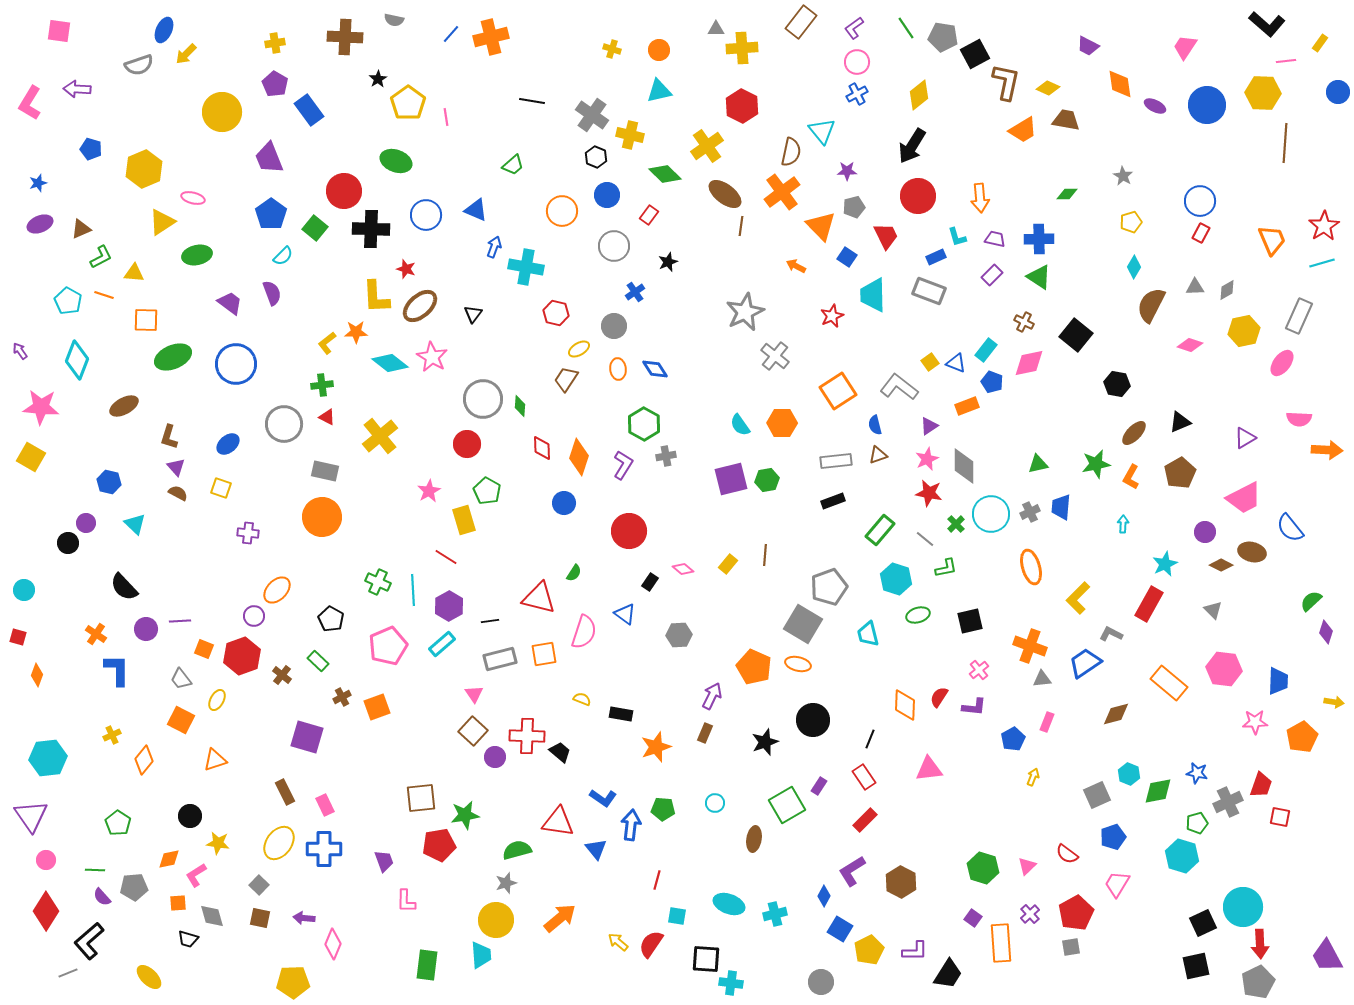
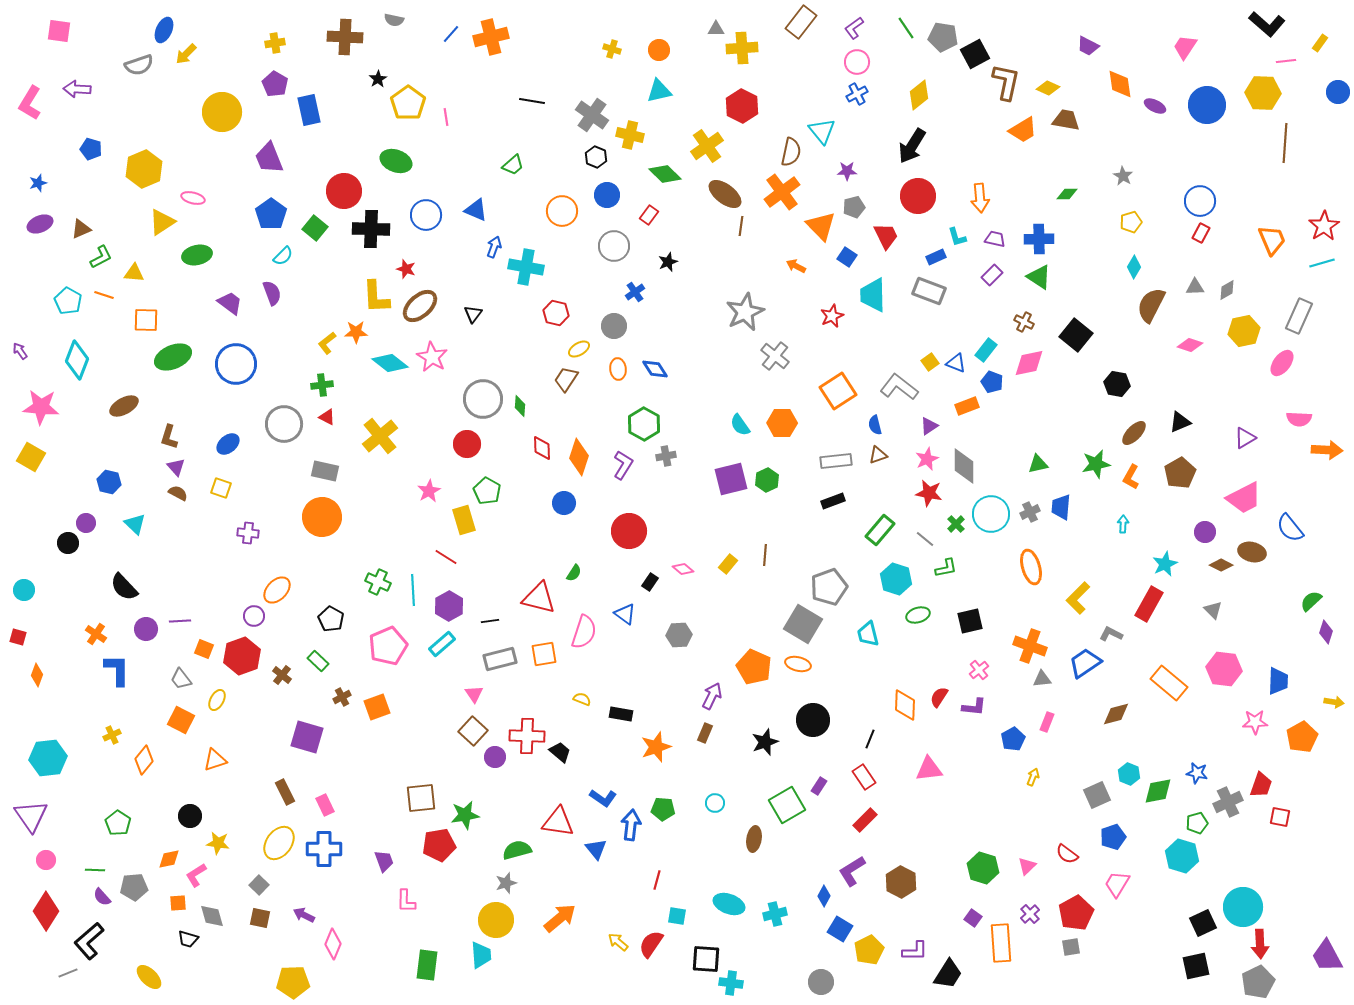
blue rectangle at (309, 110): rotated 24 degrees clockwise
green hexagon at (767, 480): rotated 15 degrees counterclockwise
purple arrow at (304, 918): moved 3 px up; rotated 20 degrees clockwise
